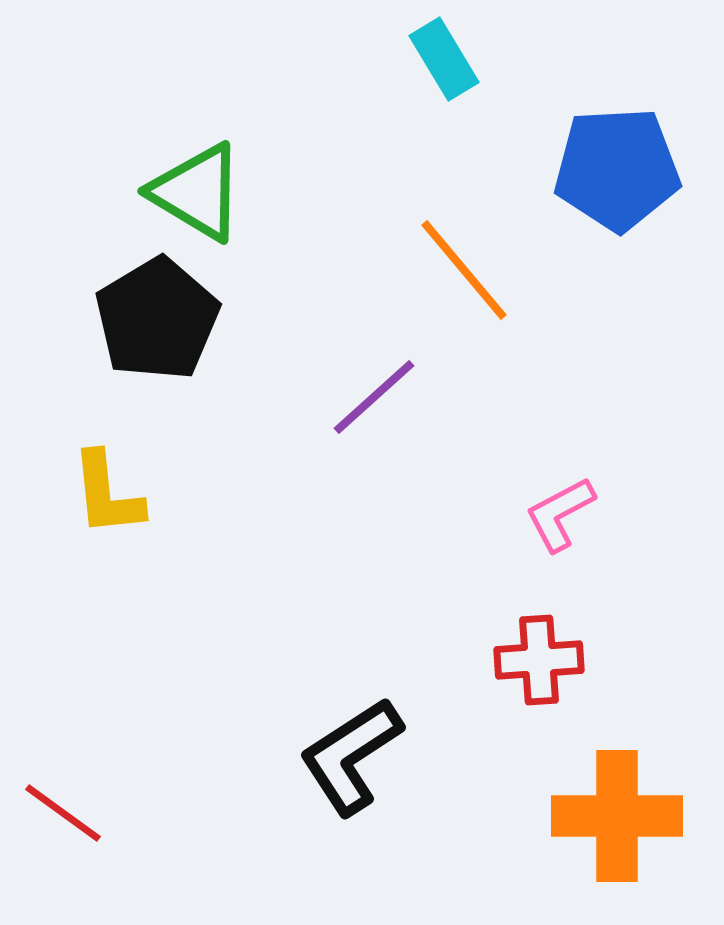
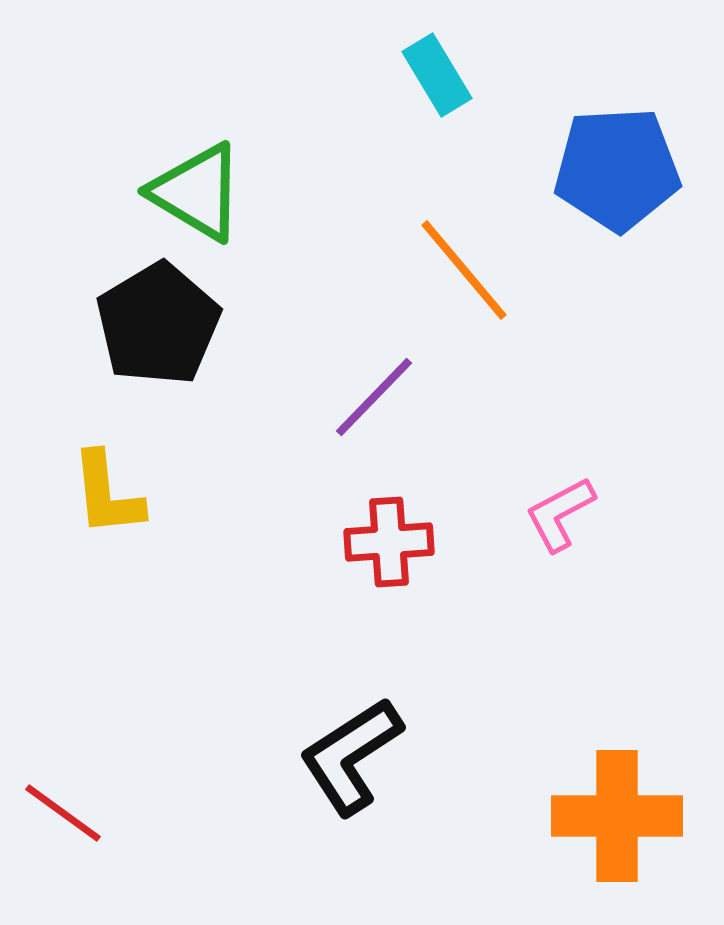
cyan rectangle: moved 7 px left, 16 px down
black pentagon: moved 1 px right, 5 px down
purple line: rotated 4 degrees counterclockwise
red cross: moved 150 px left, 118 px up
